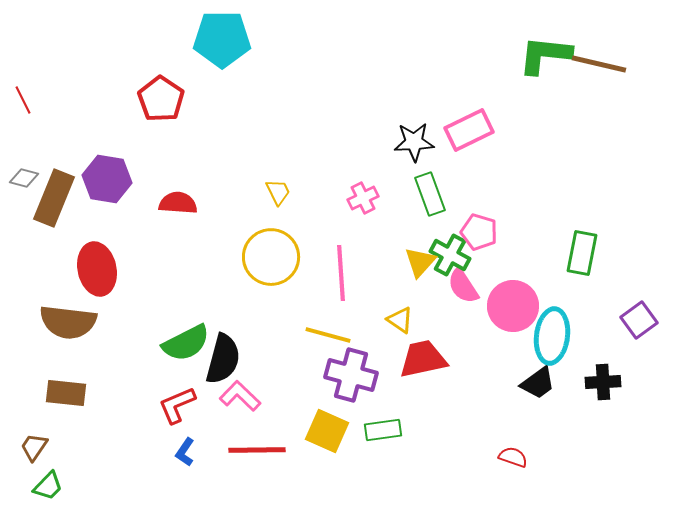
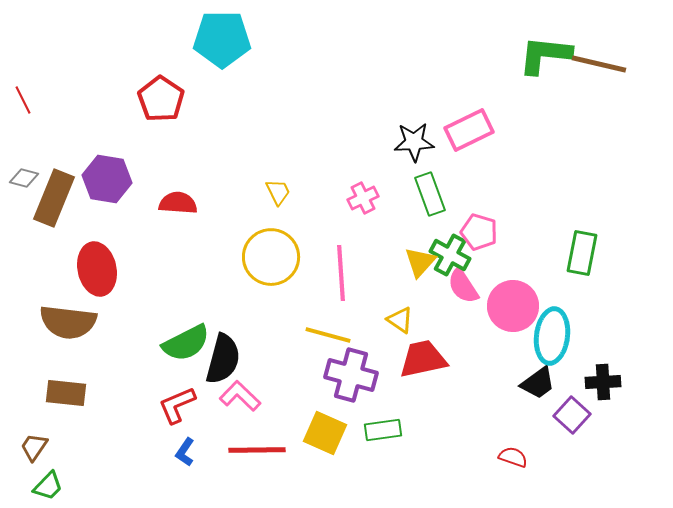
purple square at (639, 320): moved 67 px left, 95 px down; rotated 12 degrees counterclockwise
yellow square at (327, 431): moved 2 px left, 2 px down
